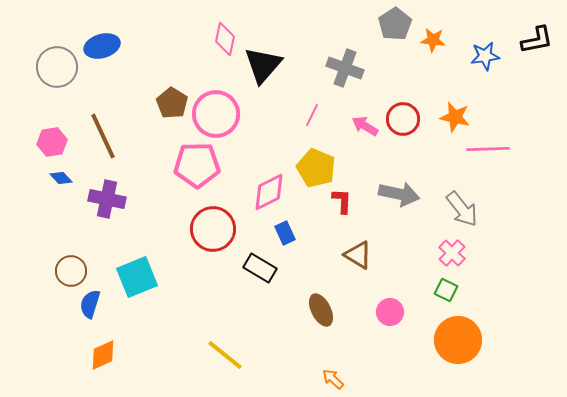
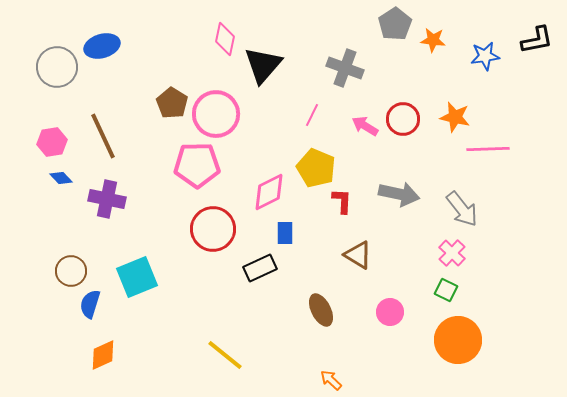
blue rectangle at (285, 233): rotated 25 degrees clockwise
black rectangle at (260, 268): rotated 56 degrees counterclockwise
orange arrow at (333, 379): moved 2 px left, 1 px down
